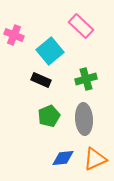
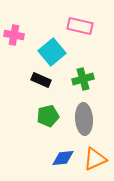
pink rectangle: moved 1 px left; rotated 30 degrees counterclockwise
pink cross: rotated 12 degrees counterclockwise
cyan square: moved 2 px right, 1 px down
green cross: moved 3 px left
green pentagon: moved 1 px left; rotated 10 degrees clockwise
